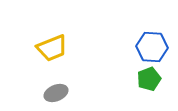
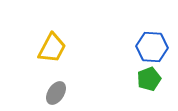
yellow trapezoid: rotated 40 degrees counterclockwise
gray ellipse: rotated 35 degrees counterclockwise
